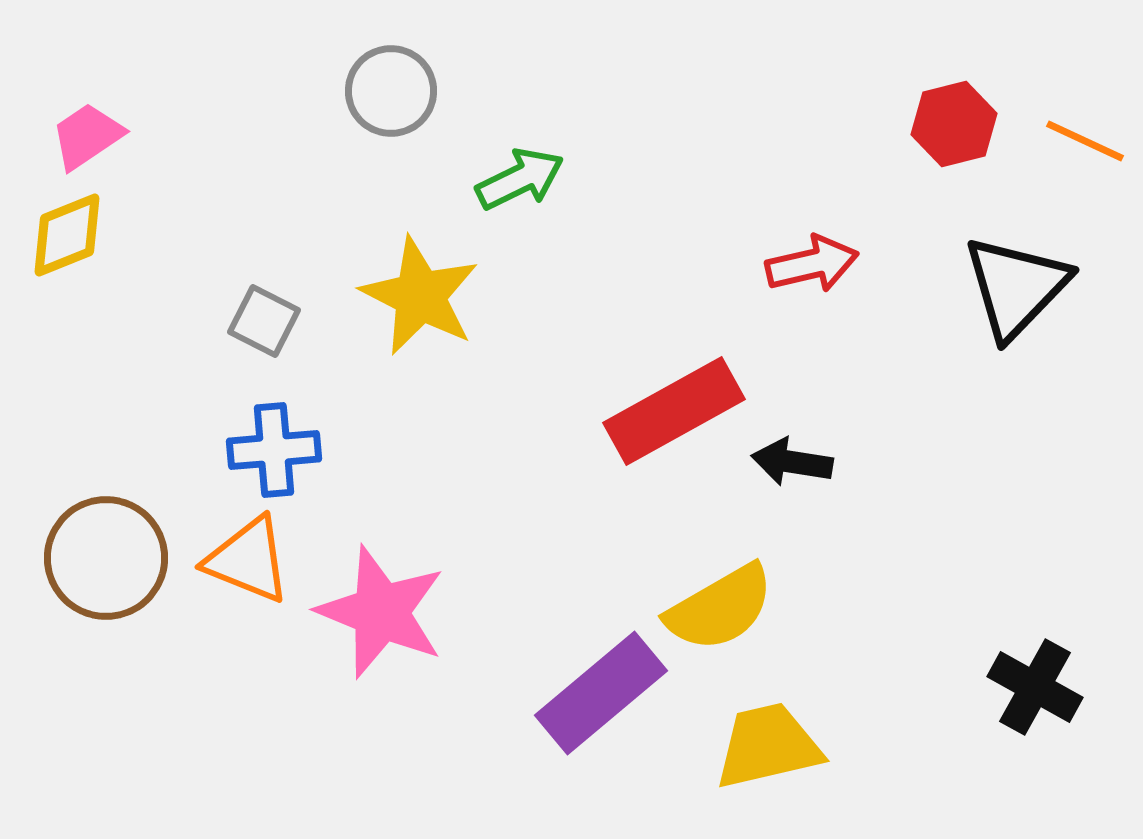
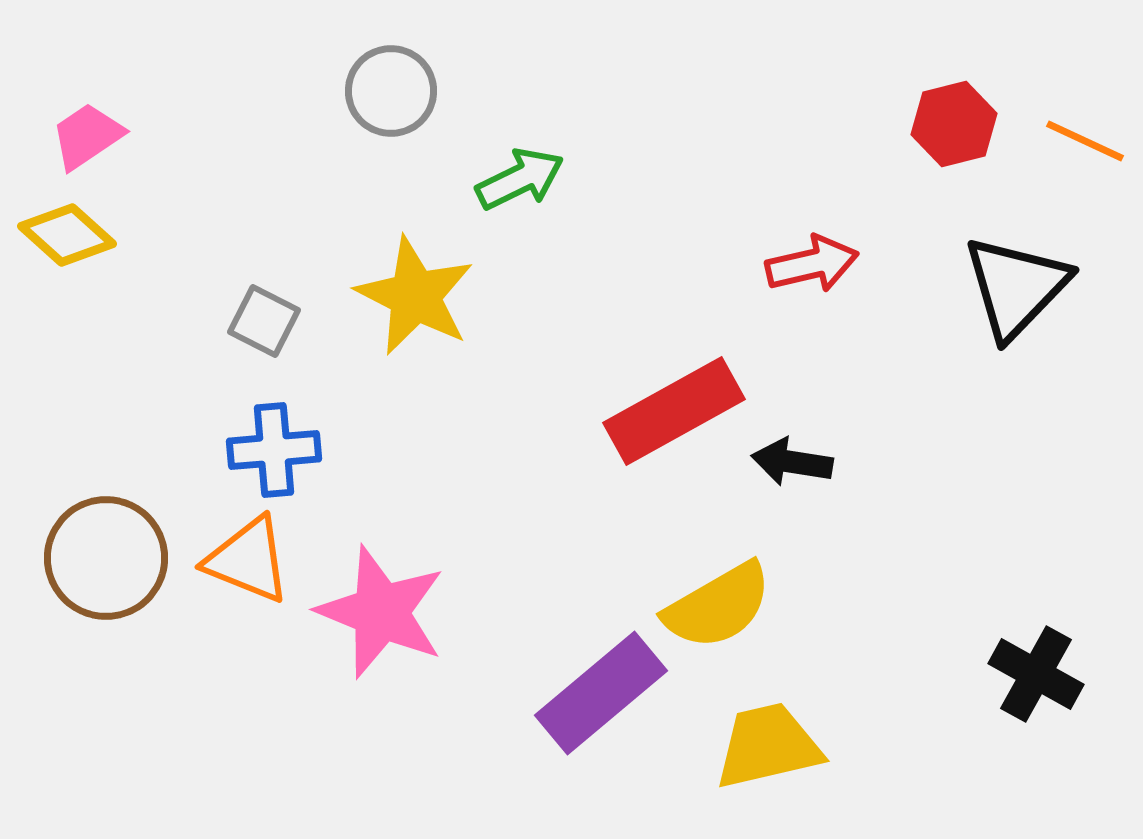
yellow diamond: rotated 64 degrees clockwise
yellow star: moved 5 px left
yellow semicircle: moved 2 px left, 2 px up
black cross: moved 1 px right, 13 px up
